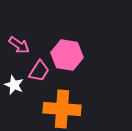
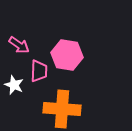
pink trapezoid: rotated 30 degrees counterclockwise
